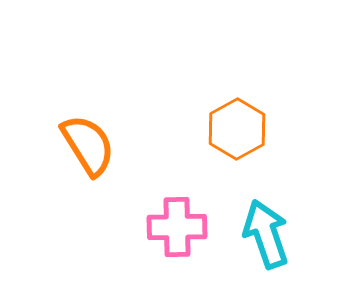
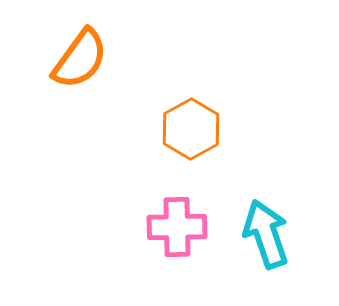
orange hexagon: moved 46 px left
orange semicircle: moved 8 px left, 86 px up; rotated 68 degrees clockwise
